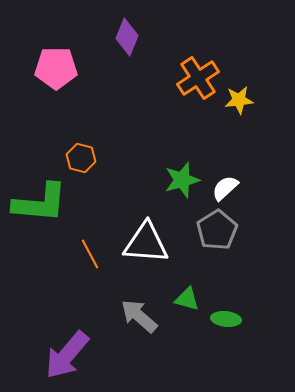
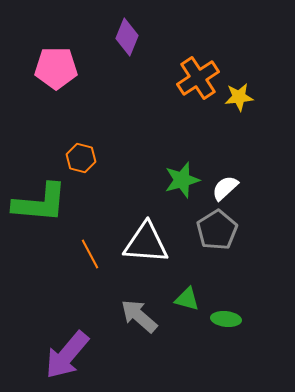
yellow star: moved 3 px up
